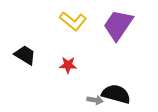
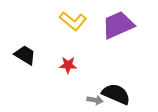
purple trapezoid: rotated 32 degrees clockwise
black semicircle: rotated 8 degrees clockwise
